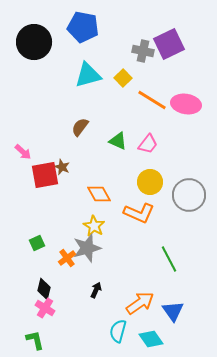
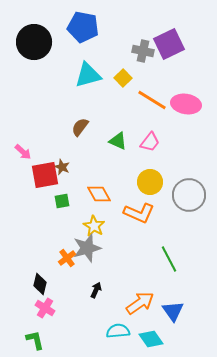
pink trapezoid: moved 2 px right, 2 px up
green square: moved 25 px right, 42 px up; rotated 14 degrees clockwise
black diamond: moved 4 px left, 5 px up
cyan semicircle: rotated 70 degrees clockwise
